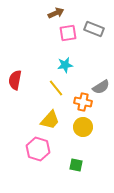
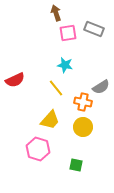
brown arrow: rotated 84 degrees counterclockwise
cyan star: rotated 21 degrees clockwise
red semicircle: rotated 126 degrees counterclockwise
